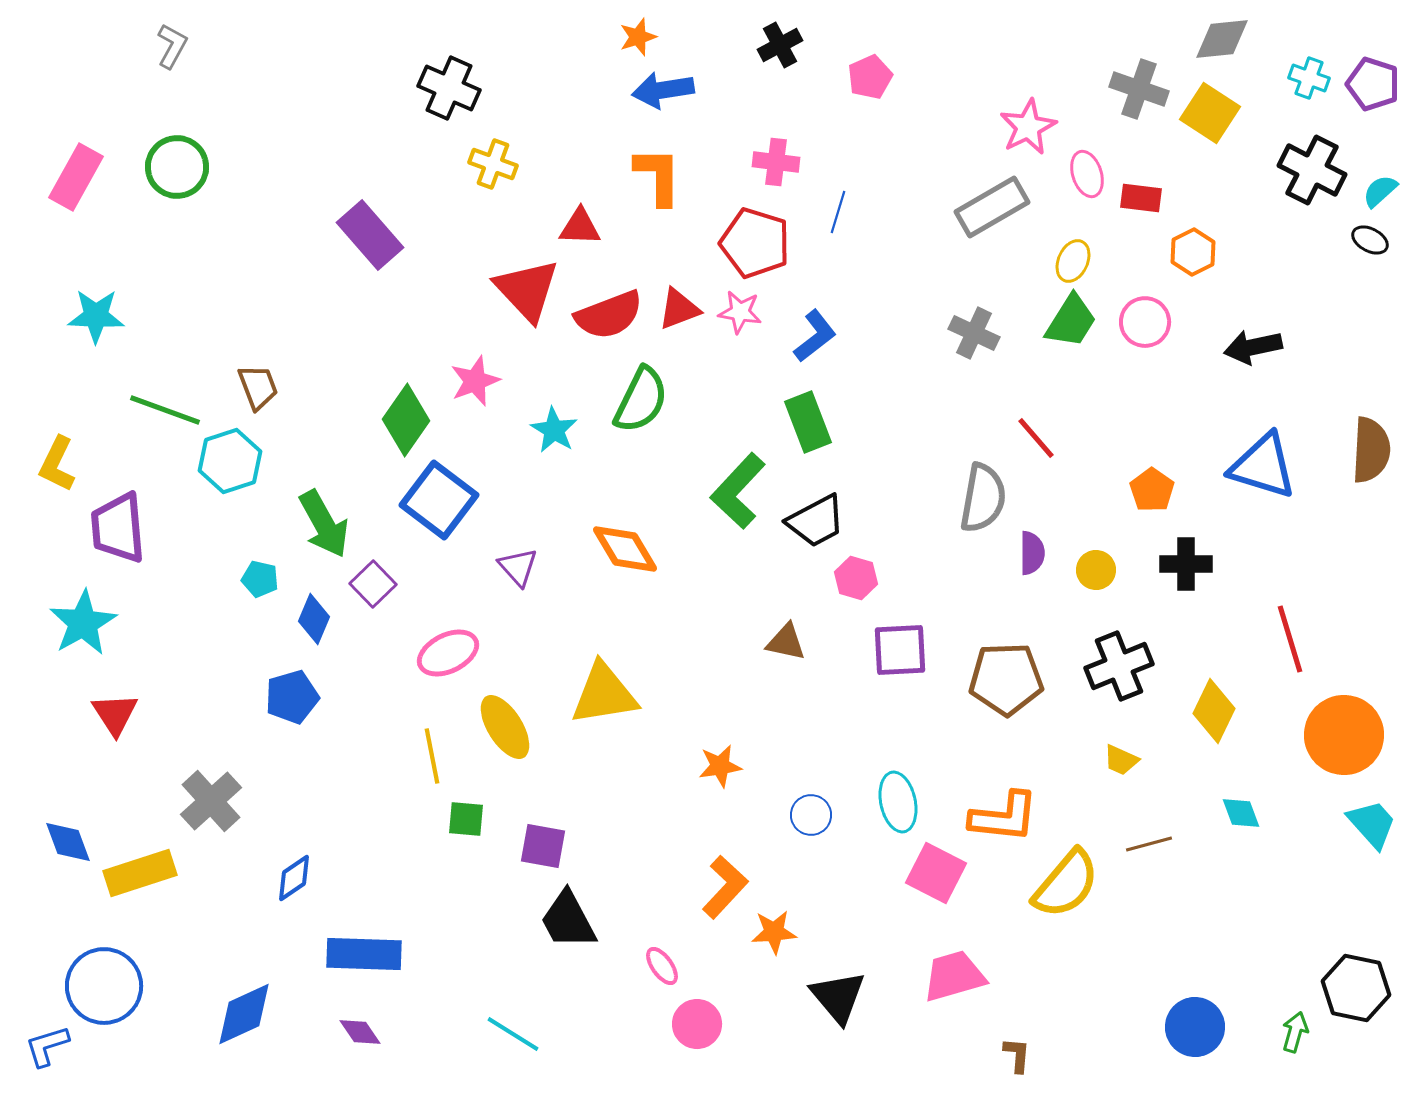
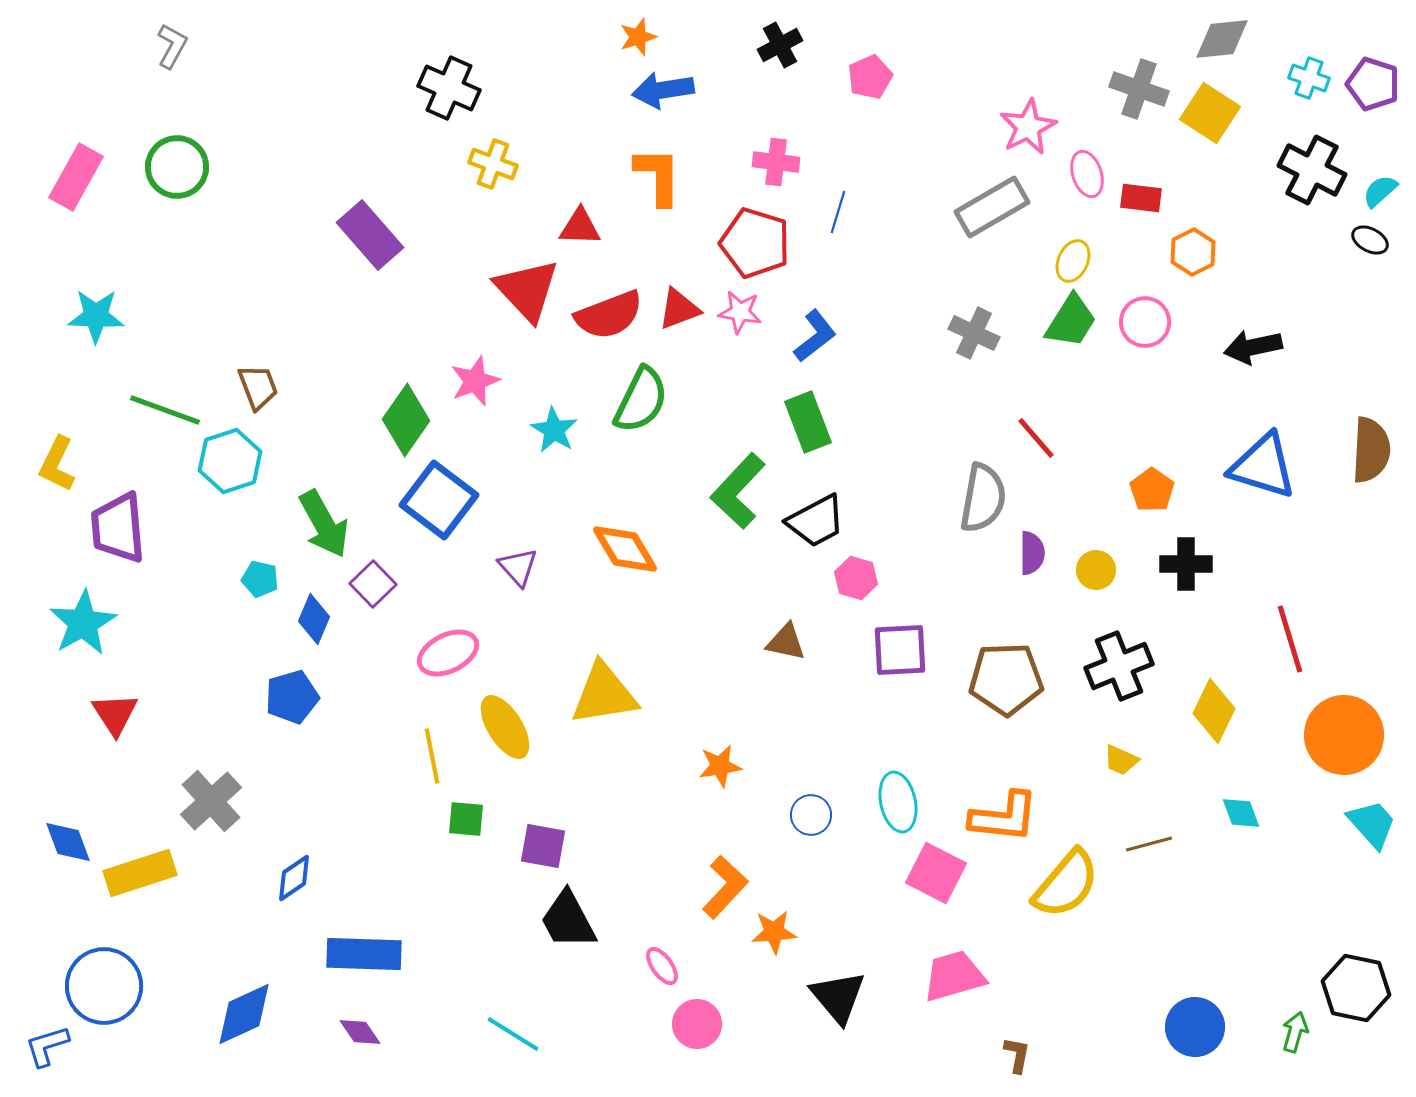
brown L-shape at (1017, 1055): rotated 6 degrees clockwise
